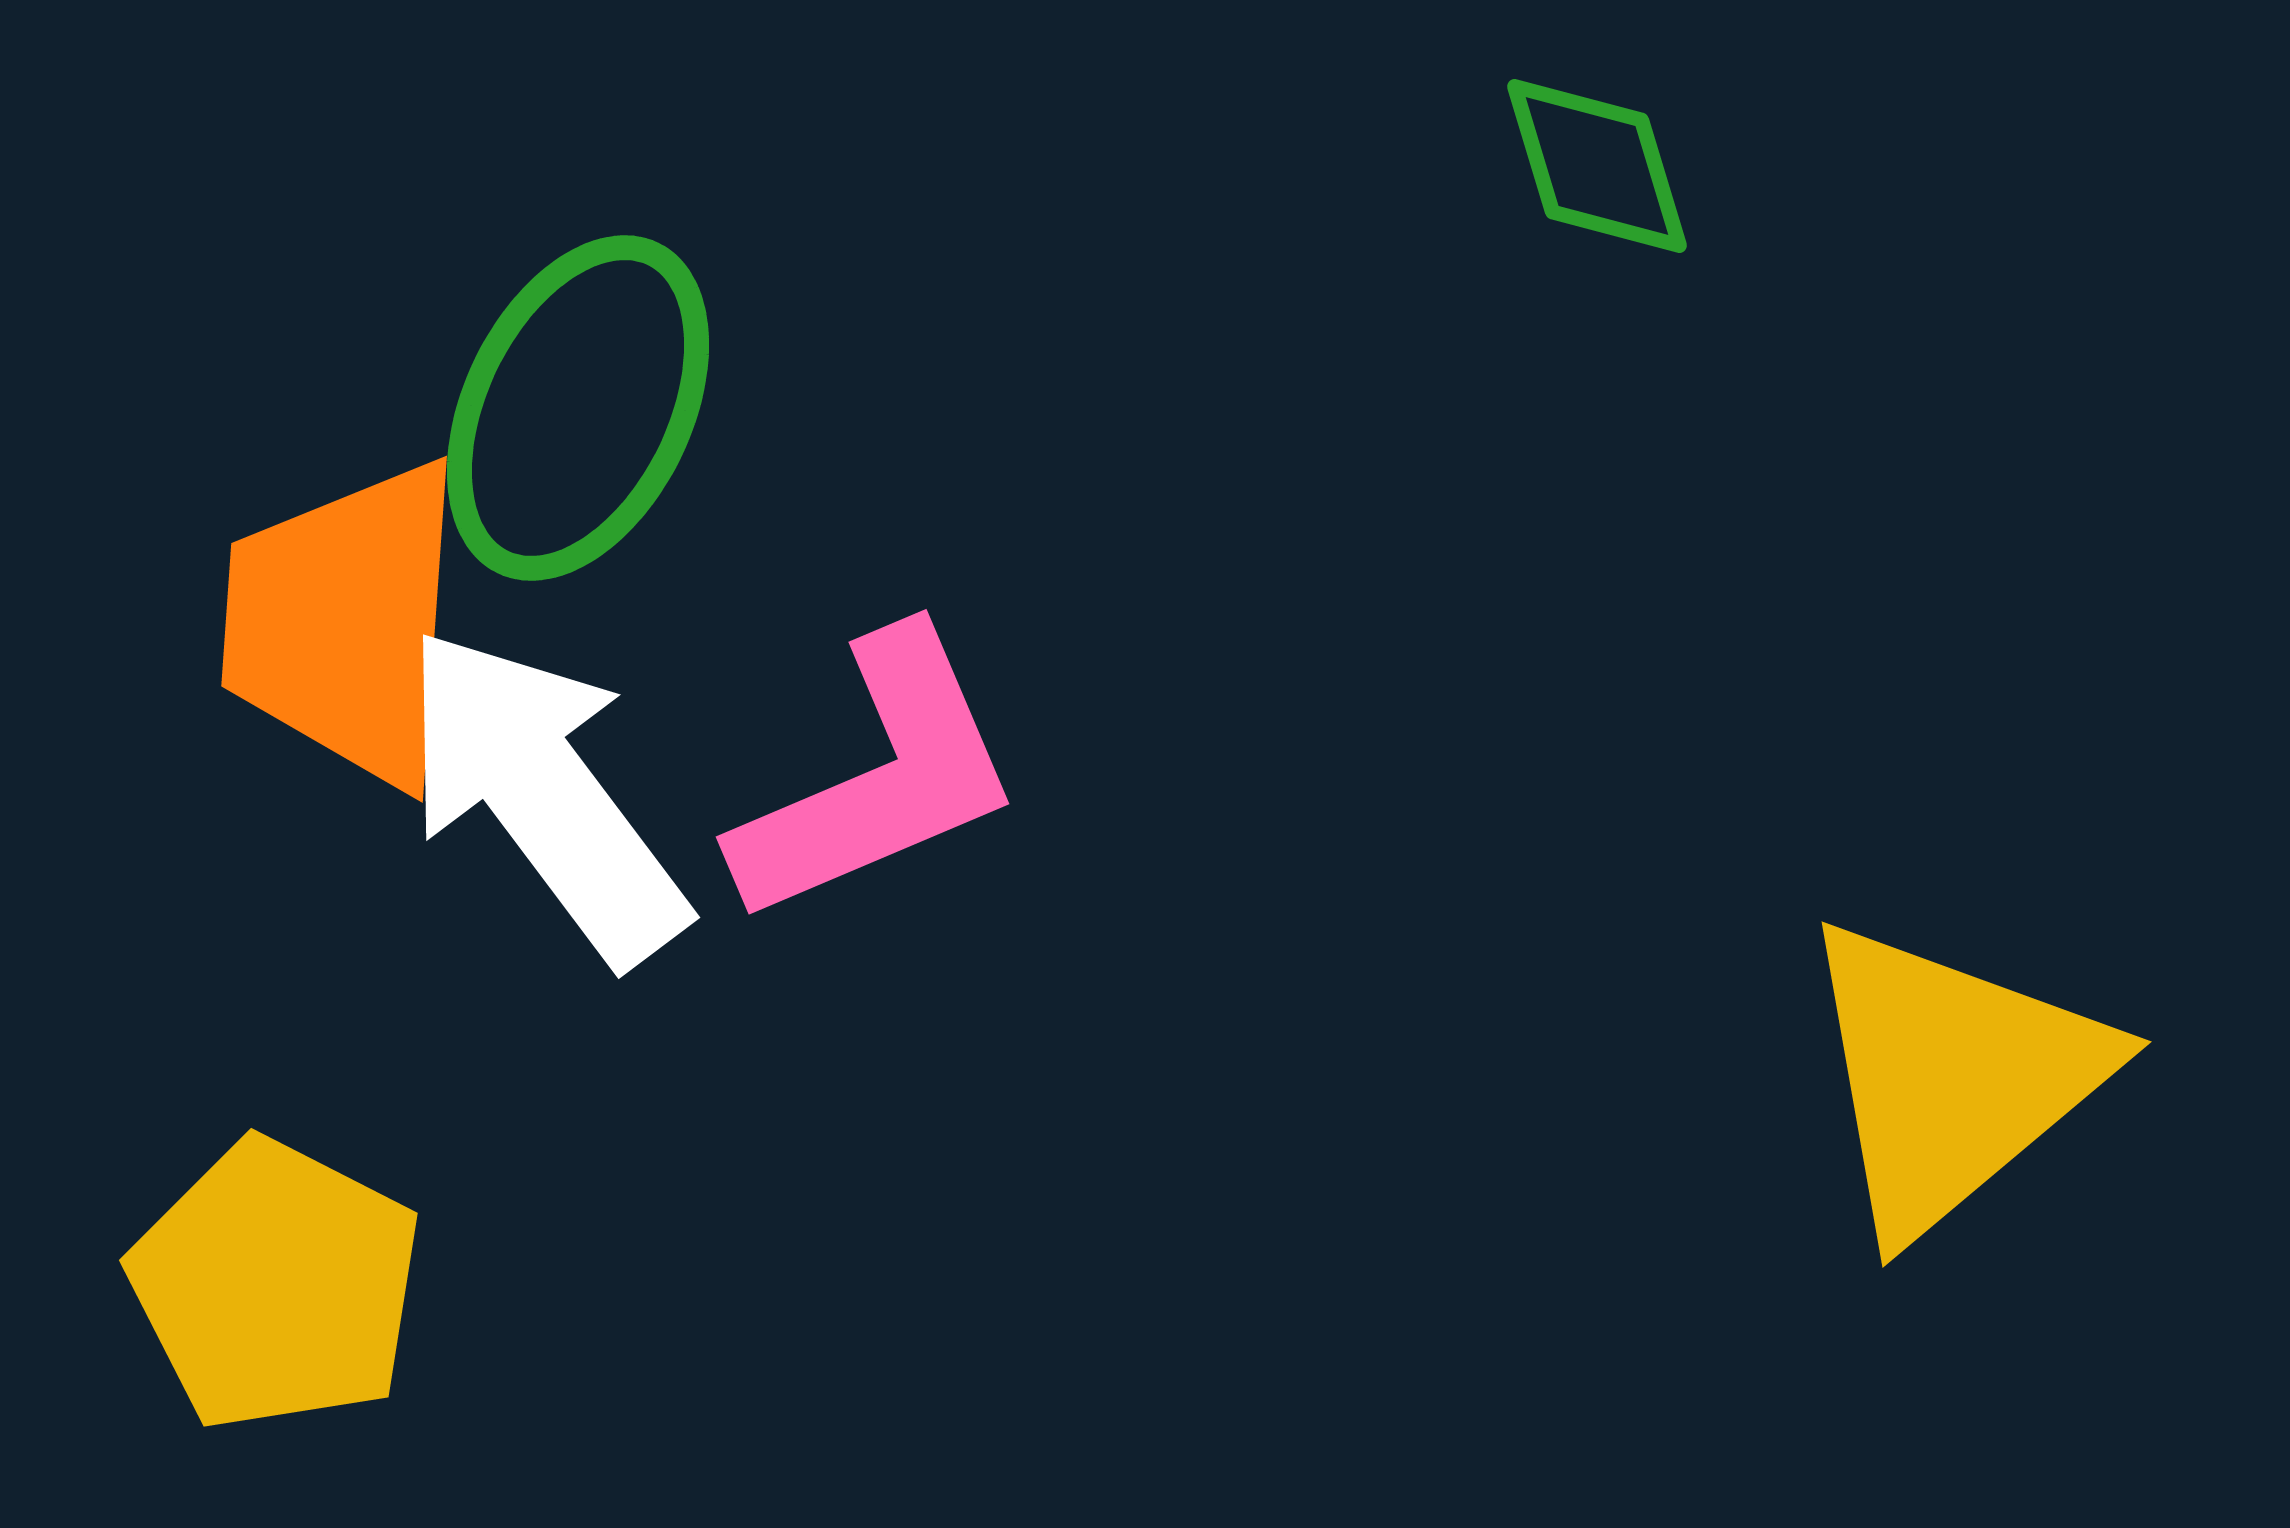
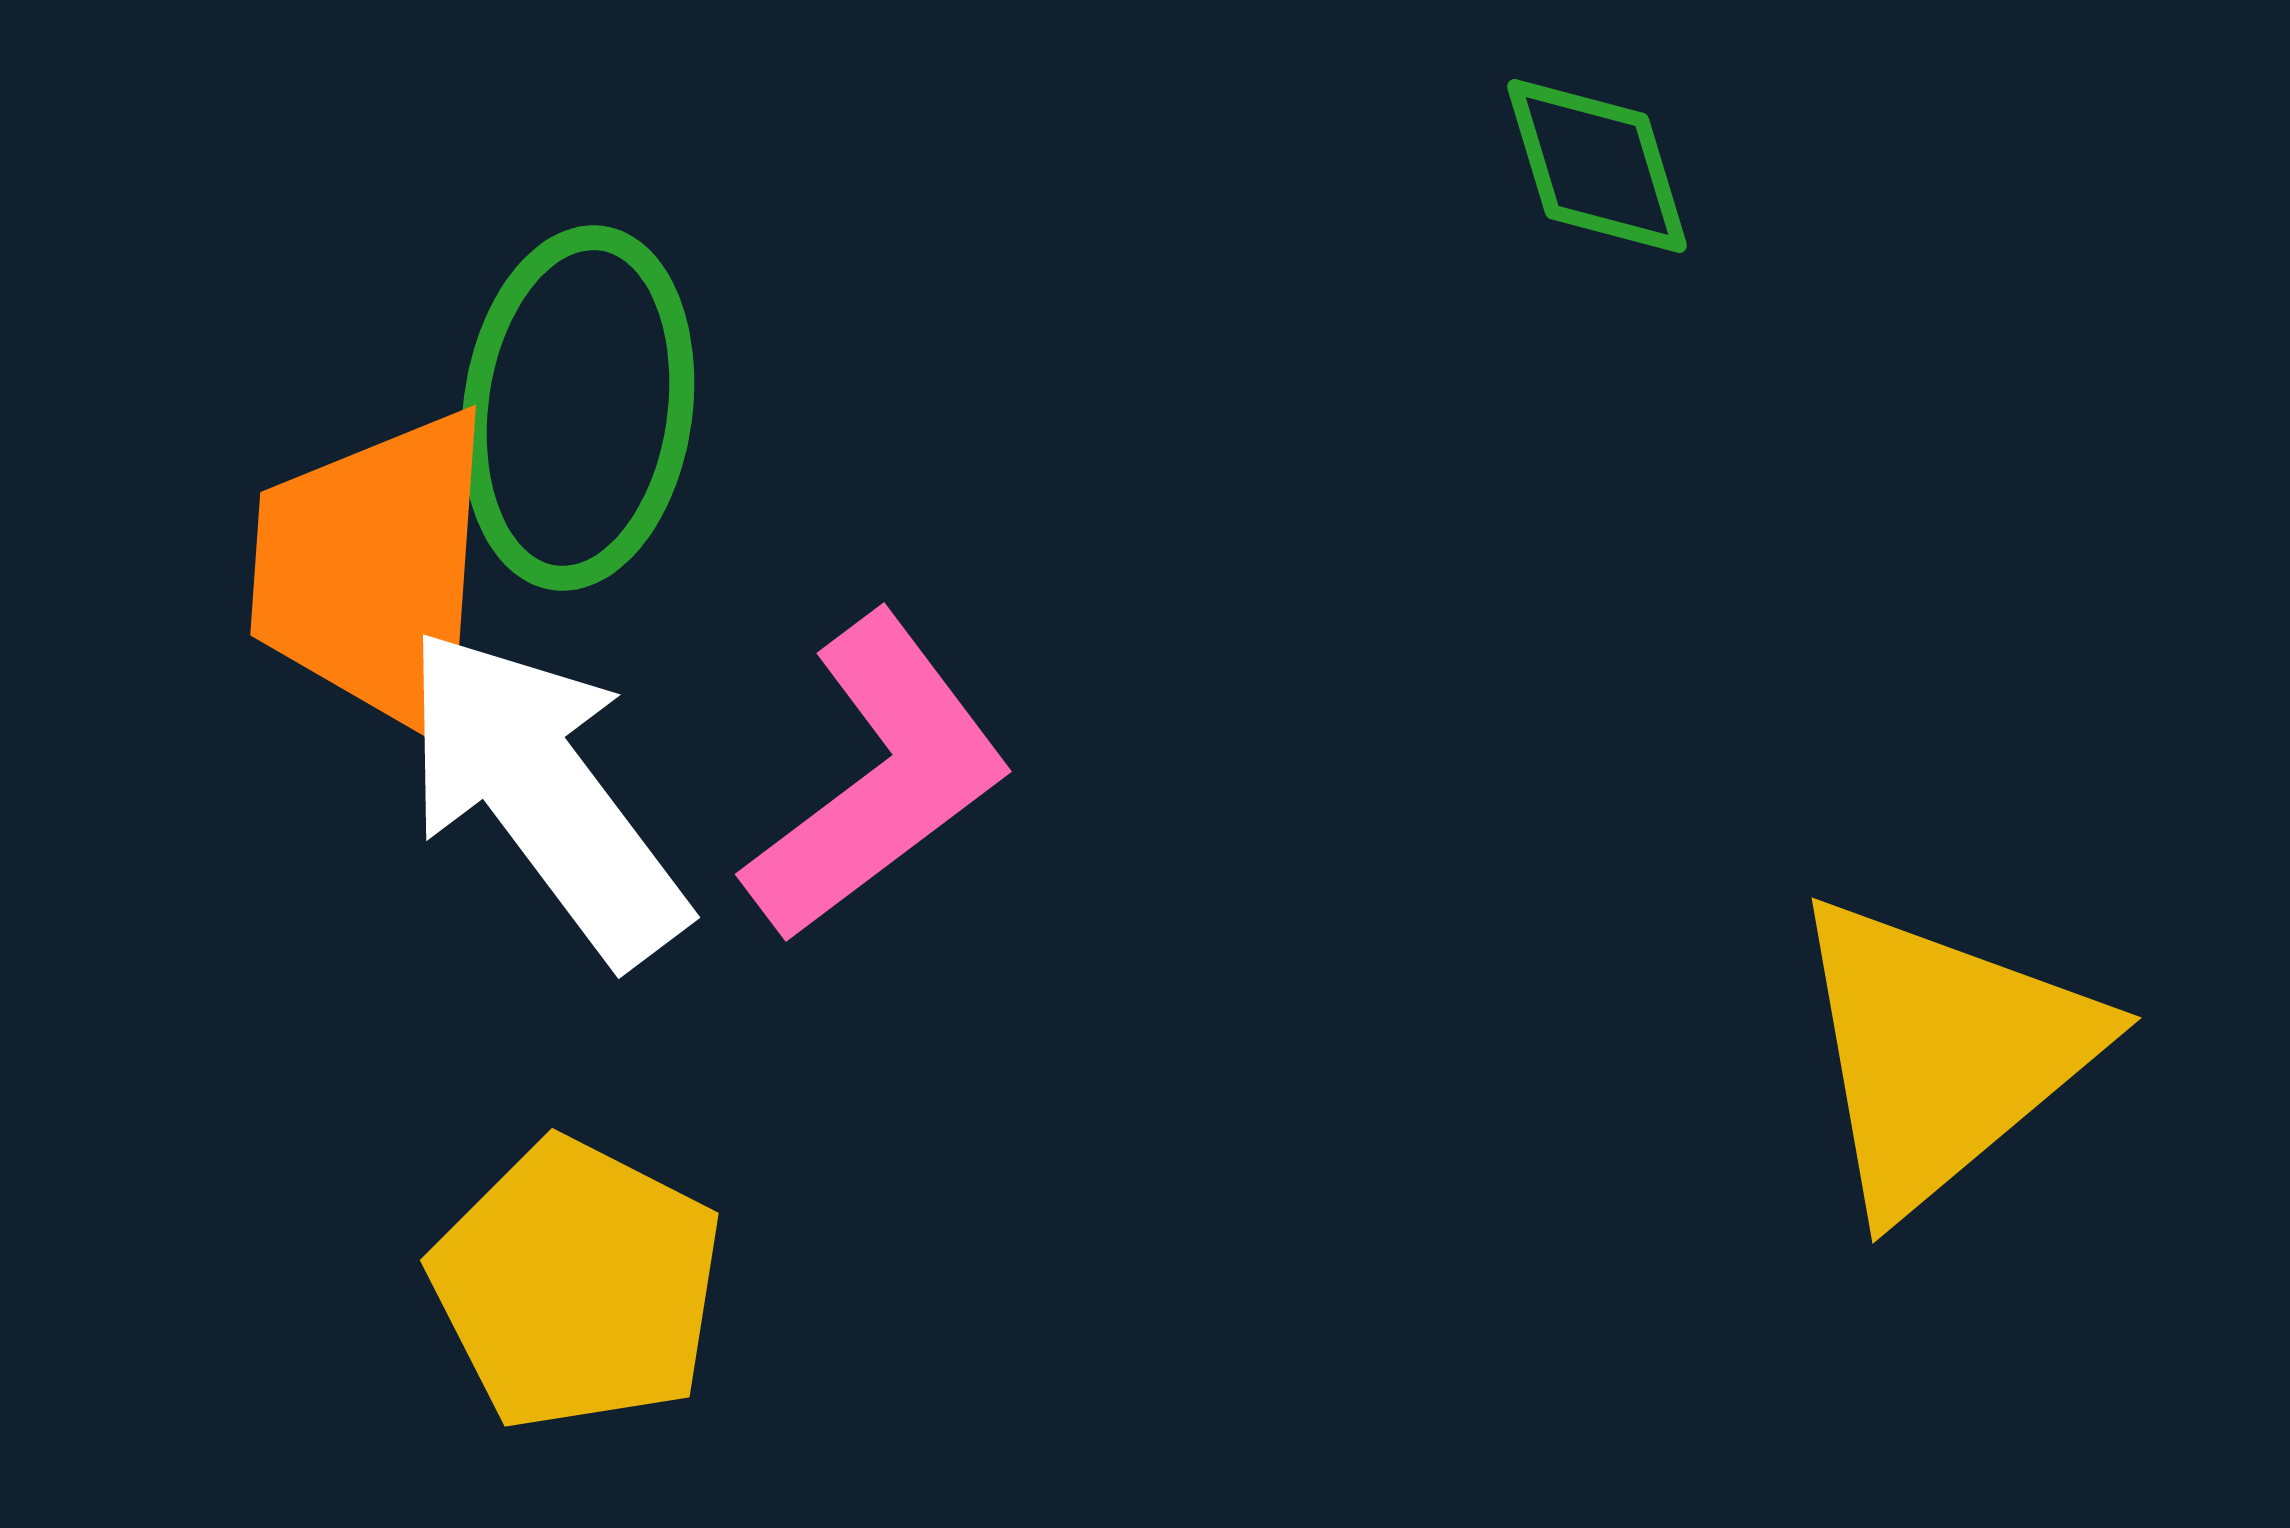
green ellipse: rotated 18 degrees counterclockwise
orange trapezoid: moved 29 px right, 51 px up
pink L-shape: rotated 14 degrees counterclockwise
yellow triangle: moved 10 px left, 24 px up
yellow pentagon: moved 301 px right
